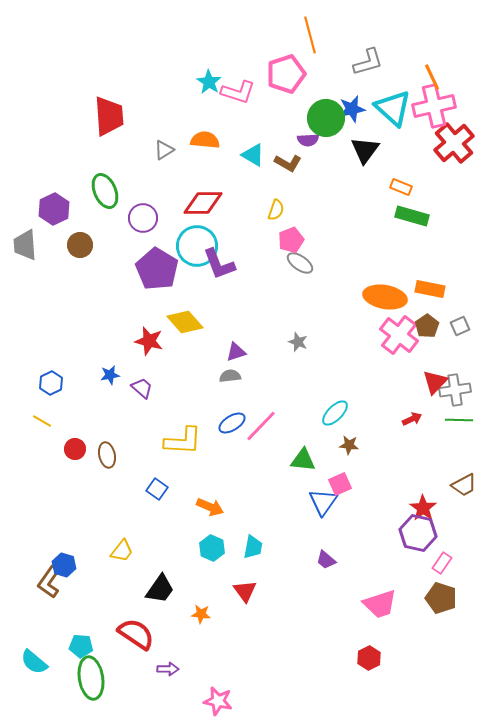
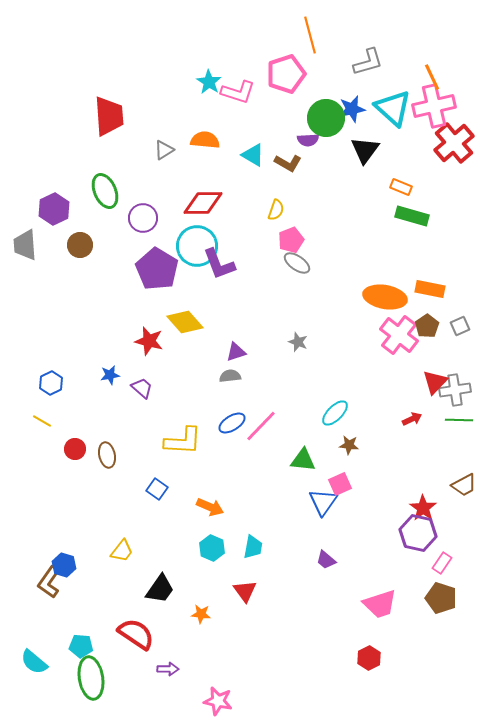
gray ellipse at (300, 263): moved 3 px left
